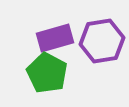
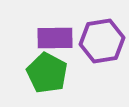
purple rectangle: rotated 15 degrees clockwise
